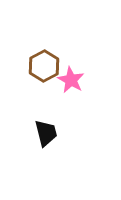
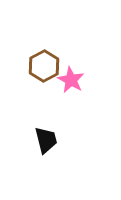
black trapezoid: moved 7 px down
